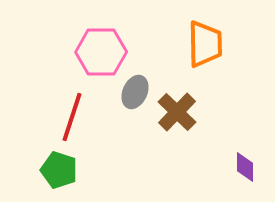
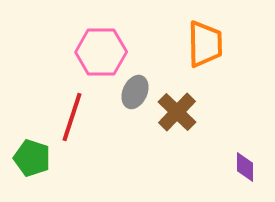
green pentagon: moved 27 px left, 12 px up
